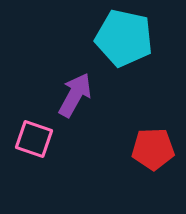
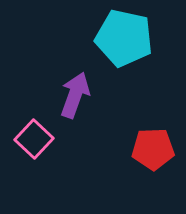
purple arrow: rotated 9 degrees counterclockwise
pink square: rotated 24 degrees clockwise
